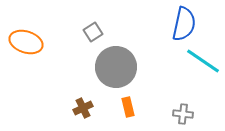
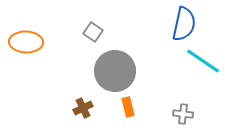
gray square: rotated 24 degrees counterclockwise
orange ellipse: rotated 16 degrees counterclockwise
gray circle: moved 1 px left, 4 px down
